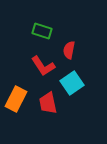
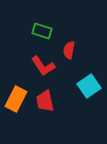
cyan square: moved 17 px right, 3 px down
red trapezoid: moved 3 px left, 2 px up
